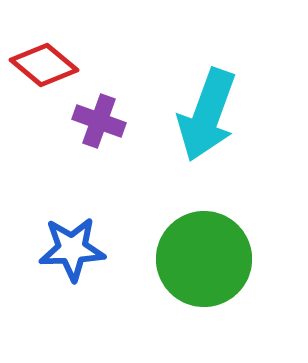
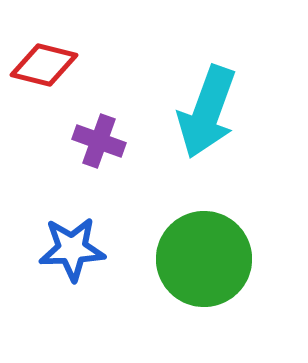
red diamond: rotated 26 degrees counterclockwise
cyan arrow: moved 3 px up
purple cross: moved 20 px down
